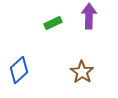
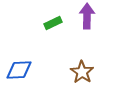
purple arrow: moved 2 px left
blue diamond: rotated 40 degrees clockwise
